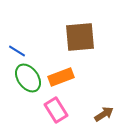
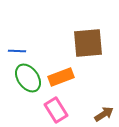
brown square: moved 8 px right, 6 px down
blue line: rotated 30 degrees counterclockwise
